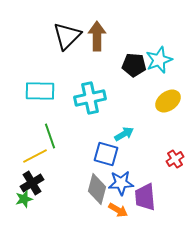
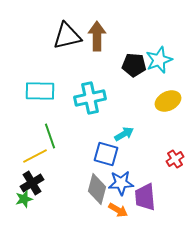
black triangle: rotated 32 degrees clockwise
yellow ellipse: rotated 10 degrees clockwise
